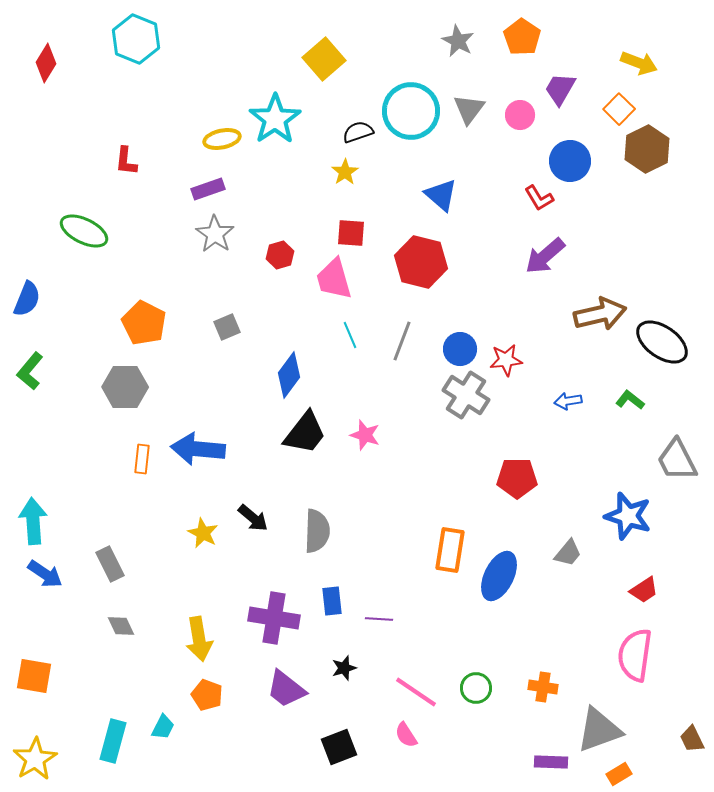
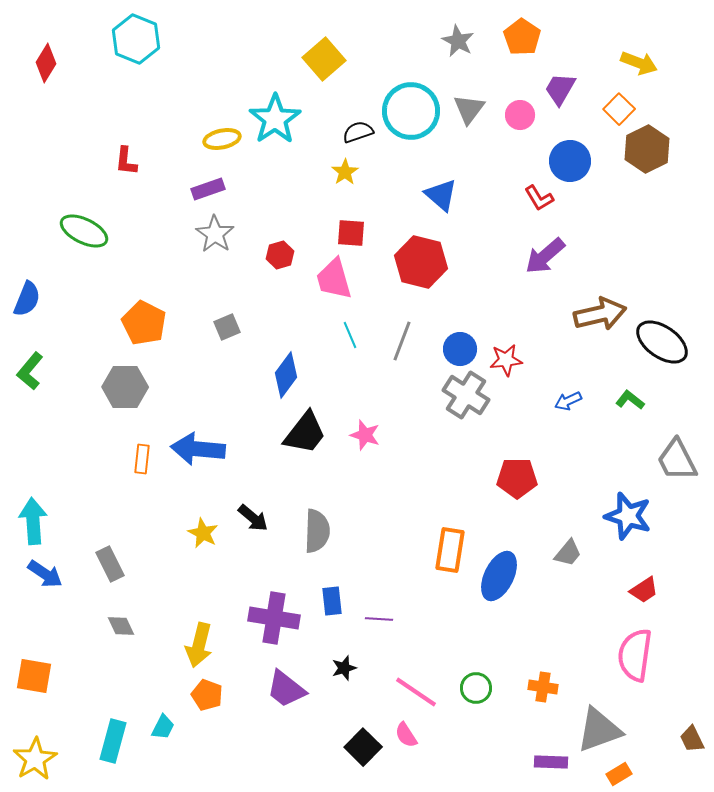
blue diamond at (289, 375): moved 3 px left
blue arrow at (568, 401): rotated 16 degrees counterclockwise
yellow arrow at (199, 639): moved 6 px down; rotated 24 degrees clockwise
black square at (339, 747): moved 24 px right; rotated 24 degrees counterclockwise
